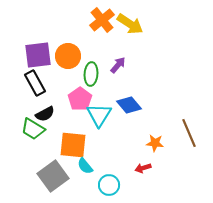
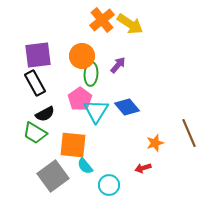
orange circle: moved 14 px right
blue diamond: moved 2 px left, 2 px down
cyan triangle: moved 3 px left, 4 px up
green trapezoid: moved 2 px right, 4 px down
orange star: rotated 24 degrees counterclockwise
